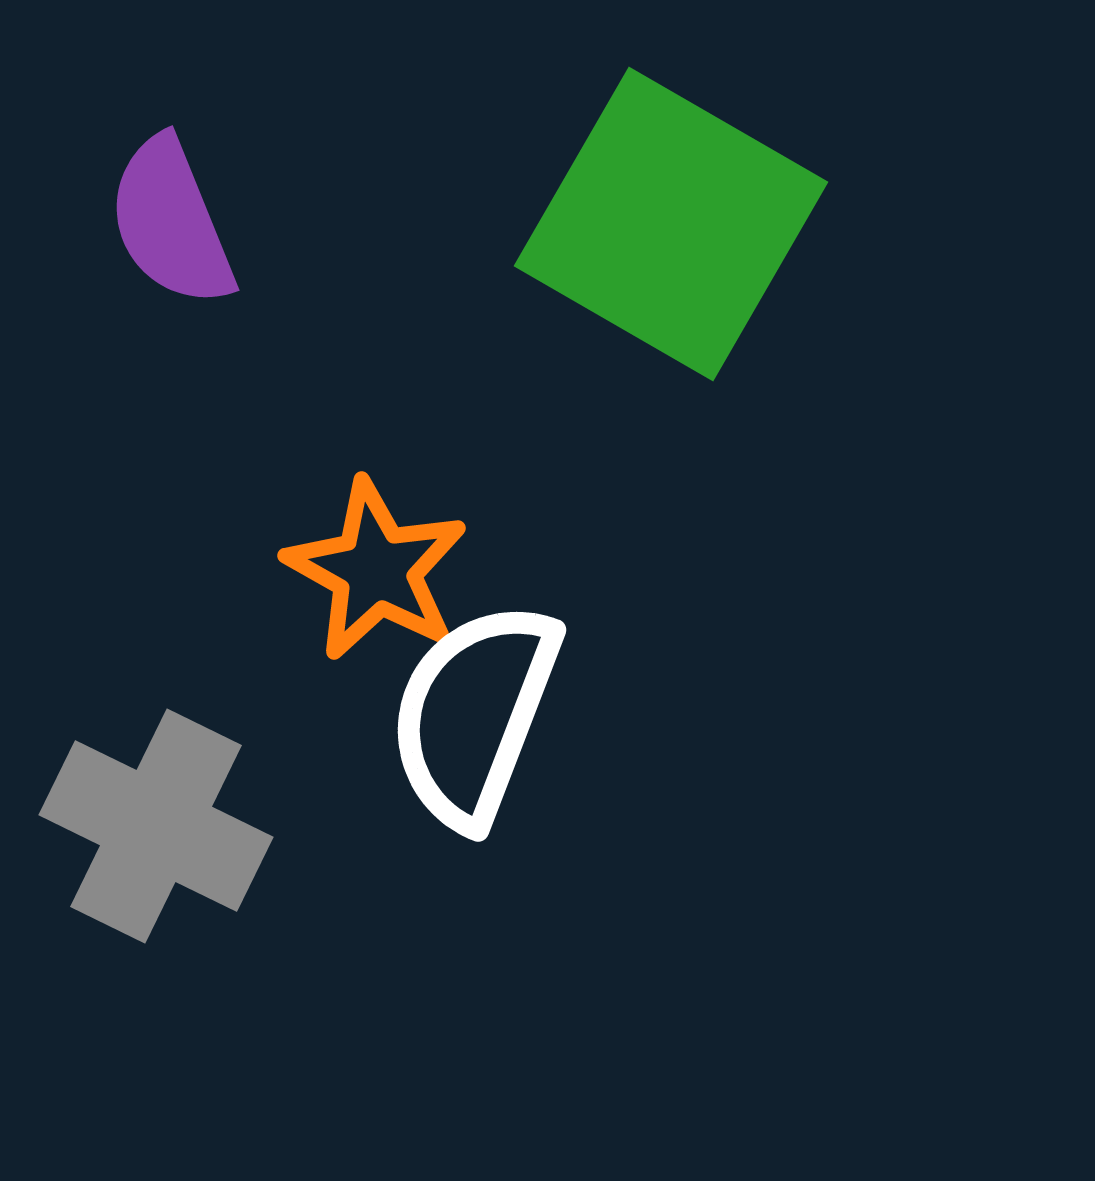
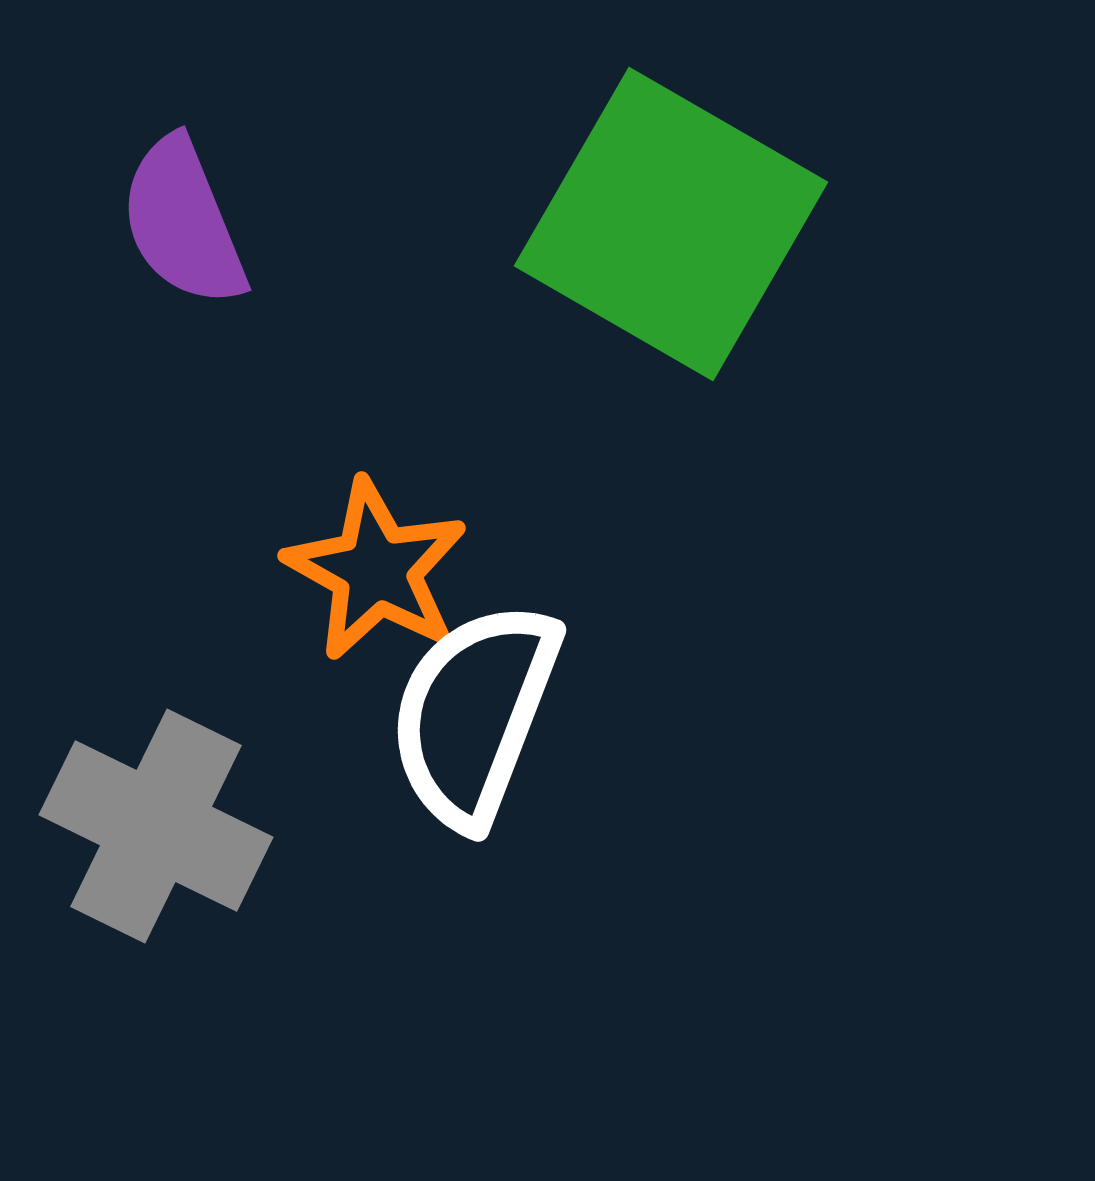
purple semicircle: moved 12 px right
